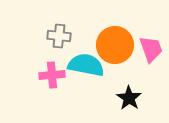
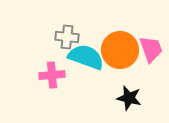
gray cross: moved 8 px right, 1 px down
orange circle: moved 5 px right, 5 px down
cyan semicircle: moved 8 px up; rotated 9 degrees clockwise
black star: rotated 20 degrees counterclockwise
